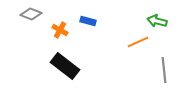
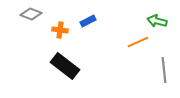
blue rectangle: rotated 42 degrees counterclockwise
orange cross: rotated 21 degrees counterclockwise
